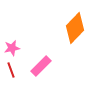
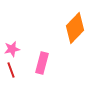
pink star: moved 1 px down
pink rectangle: moved 1 px right, 3 px up; rotated 30 degrees counterclockwise
